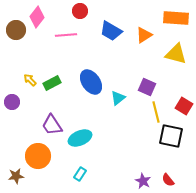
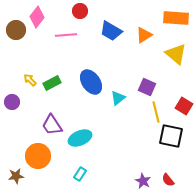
yellow triangle: rotated 25 degrees clockwise
